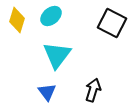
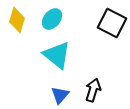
cyan ellipse: moved 1 px right, 3 px down; rotated 10 degrees counterclockwise
cyan triangle: rotated 28 degrees counterclockwise
blue triangle: moved 13 px right, 3 px down; rotated 18 degrees clockwise
